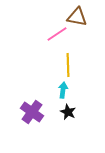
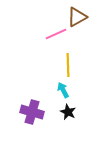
brown triangle: rotated 40 degrees counterclockwise
pink line: moved 1 px left; rotated 10 degrees clockwise
cyan arrow: rotated 35 degrees counterclockwise
purple cross: rotated 20 degrees counterclockwise
